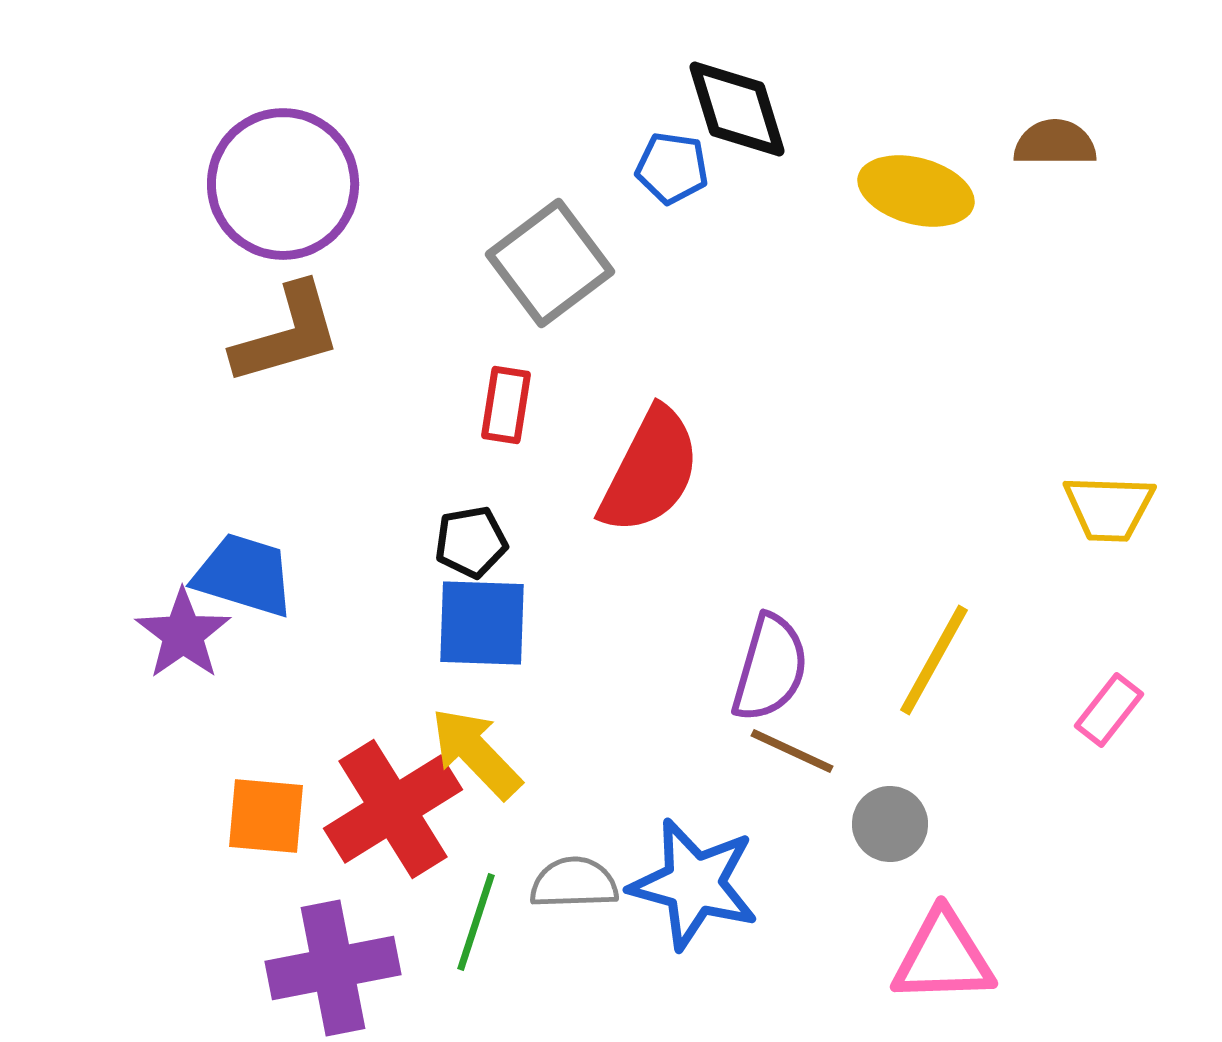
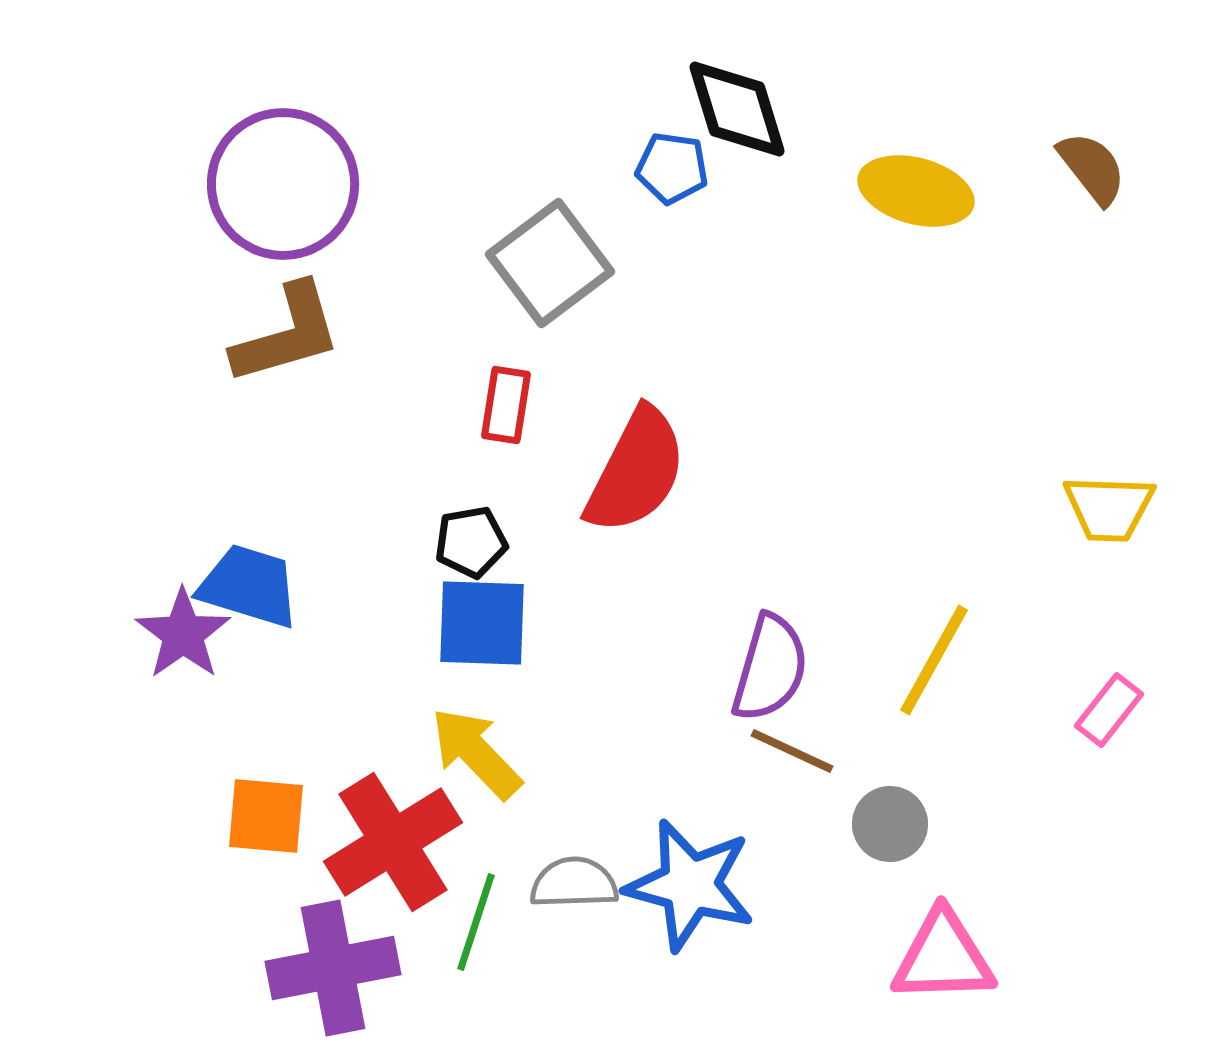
brown semicircle: moved 37 px right, 25 px down; rotated 52 degrees clockwise
red semicircle: moved 14 px left
blue trapezoid: moved 5 px right, 11 px down
red cross: moved 33 px down
blue star: moved 4 px left, 1 px down
